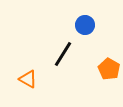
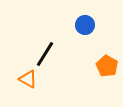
black line: moved 18 px left
orange pentagon: moved 2 px left, 3 px up
